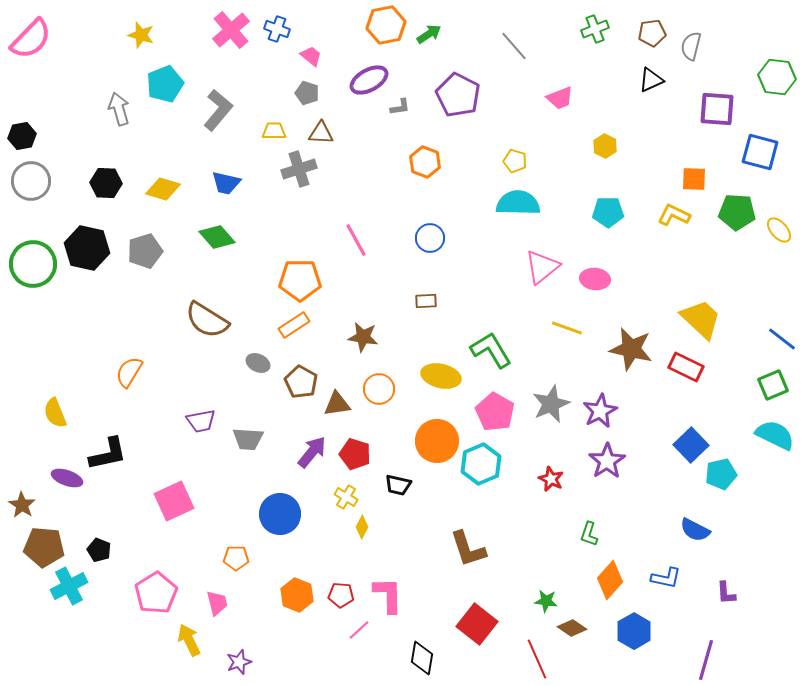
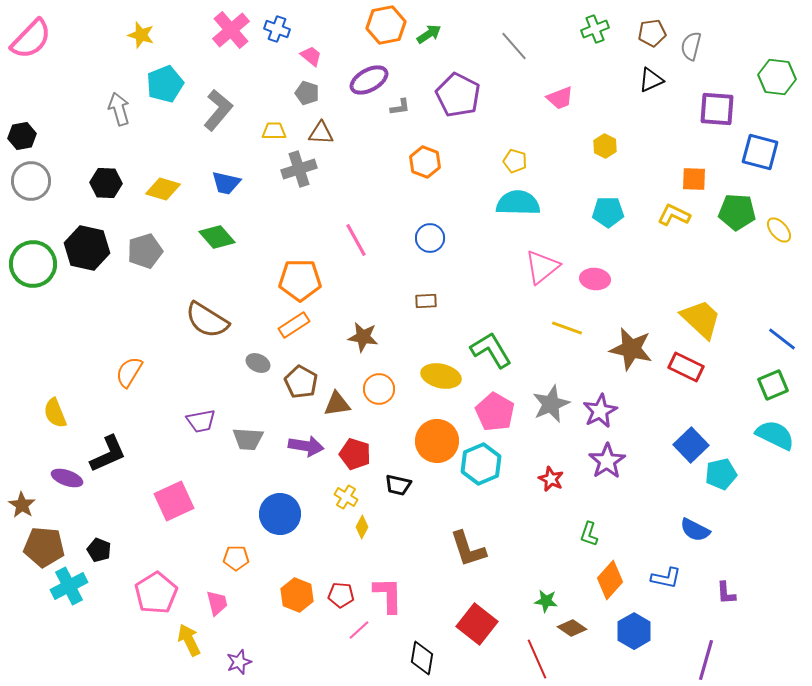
purple arrow at (312, 452): moved 6 px left, 6 px up; rotated 60 degrees clockwise
black L-shape at (108, 454): rotated 12 degrees counterclockwise
